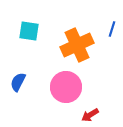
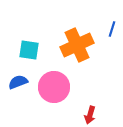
cyan square: moved 19 px down
blue semicircle: rotated 42 degrees clockwise
pink circle: moved 12 px left
red arrow: rotated 42 degrees counterclockwise
